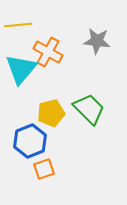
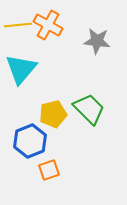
orange cross: moved 27 px up
yellow pentagon: moved 2 px right, 1 px down
orange square: moved 5 px right, 1 px down
